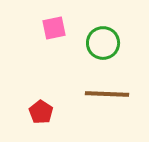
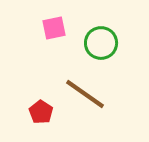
green circle: moved 2 px left
brown line: moved 22 px left; rotated 33 degrees clockwise
